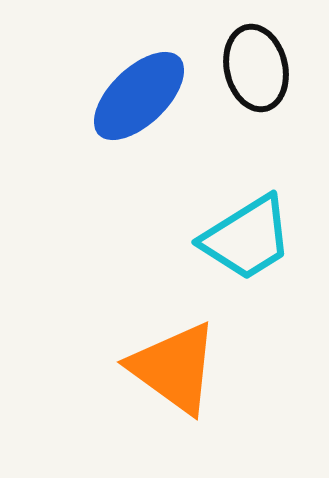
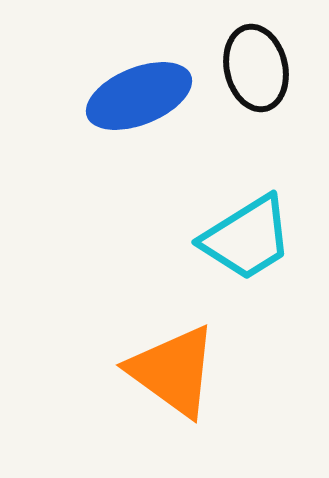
blue ellipse: rotated 22 degrees clockwise
orange triangle: moved 1 px left, 3 px down
